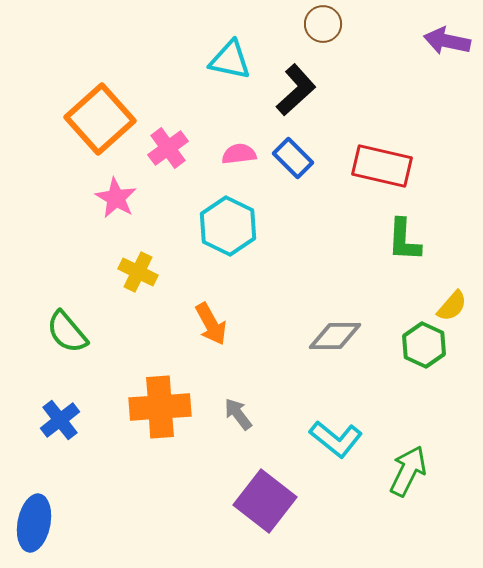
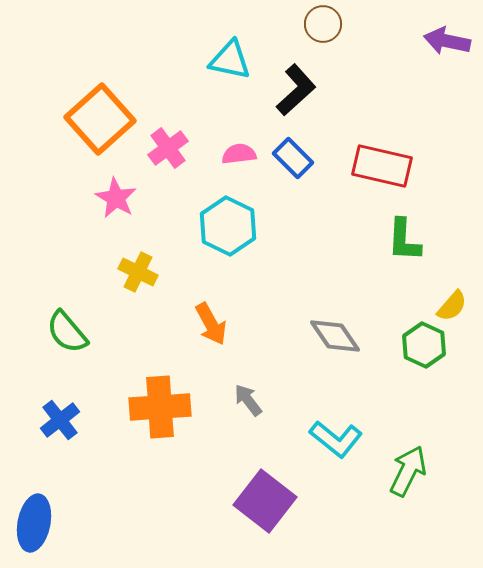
gray diamond: rotated 56 degrees clockwise
gray arrow: moved 10 px right, 14 px up
